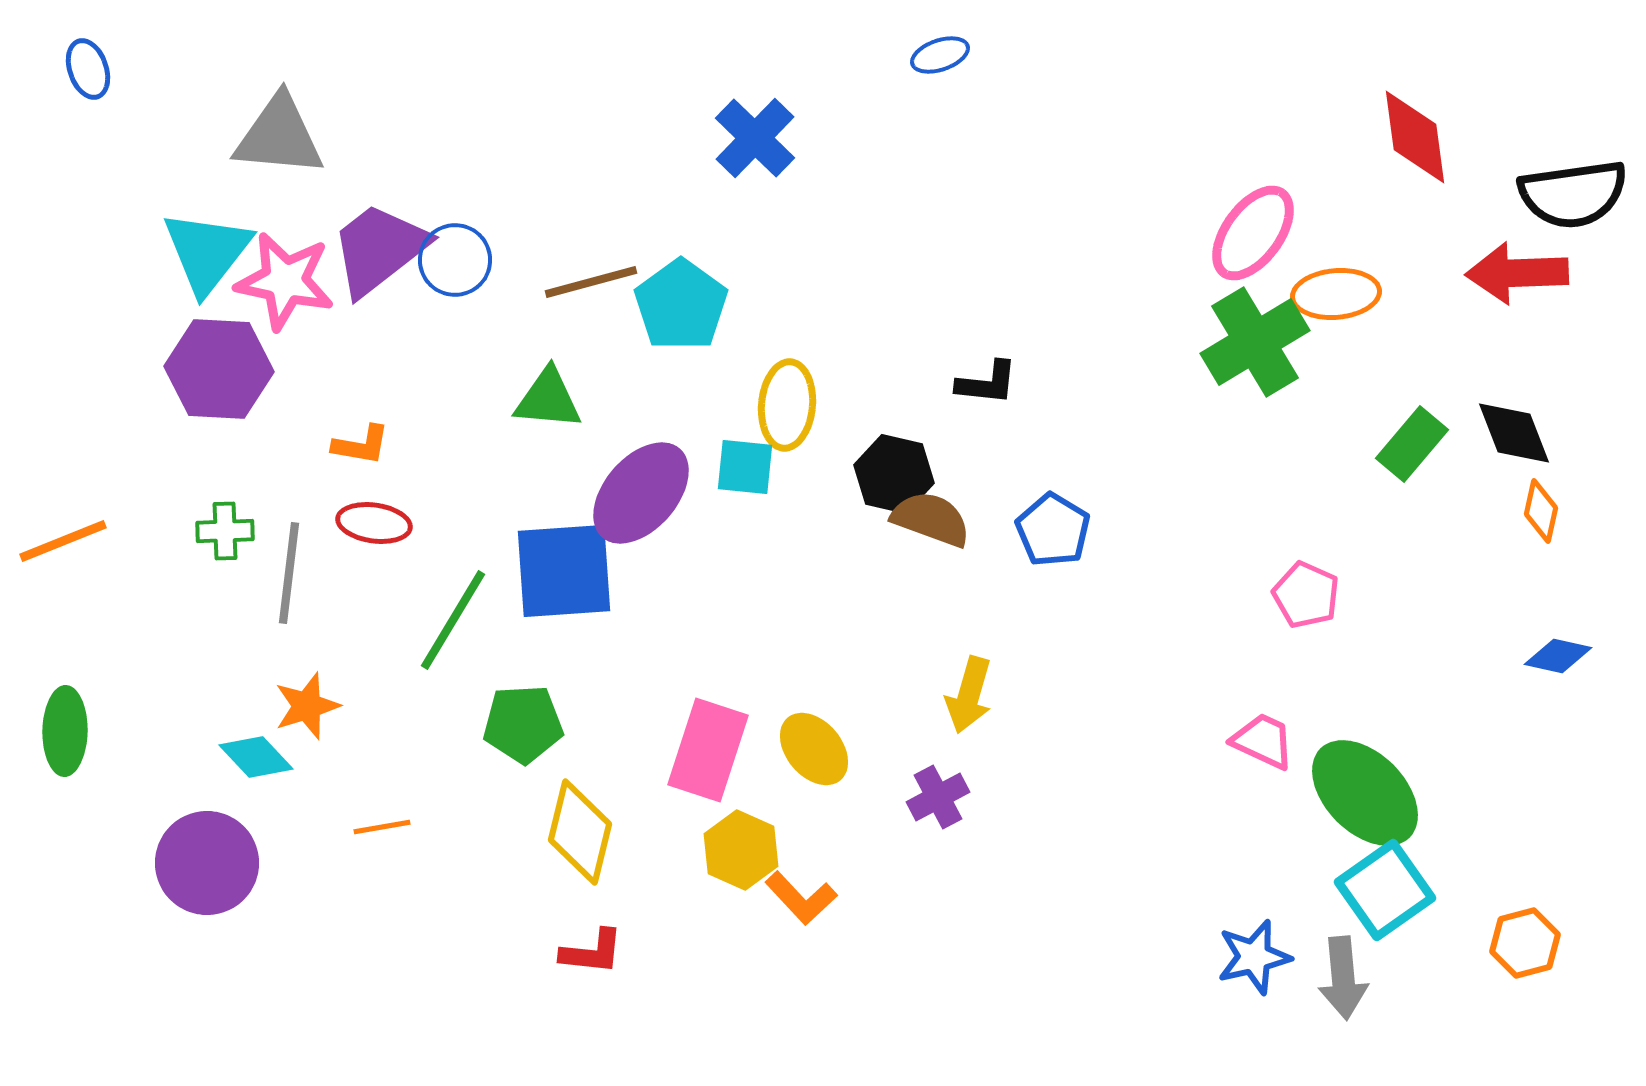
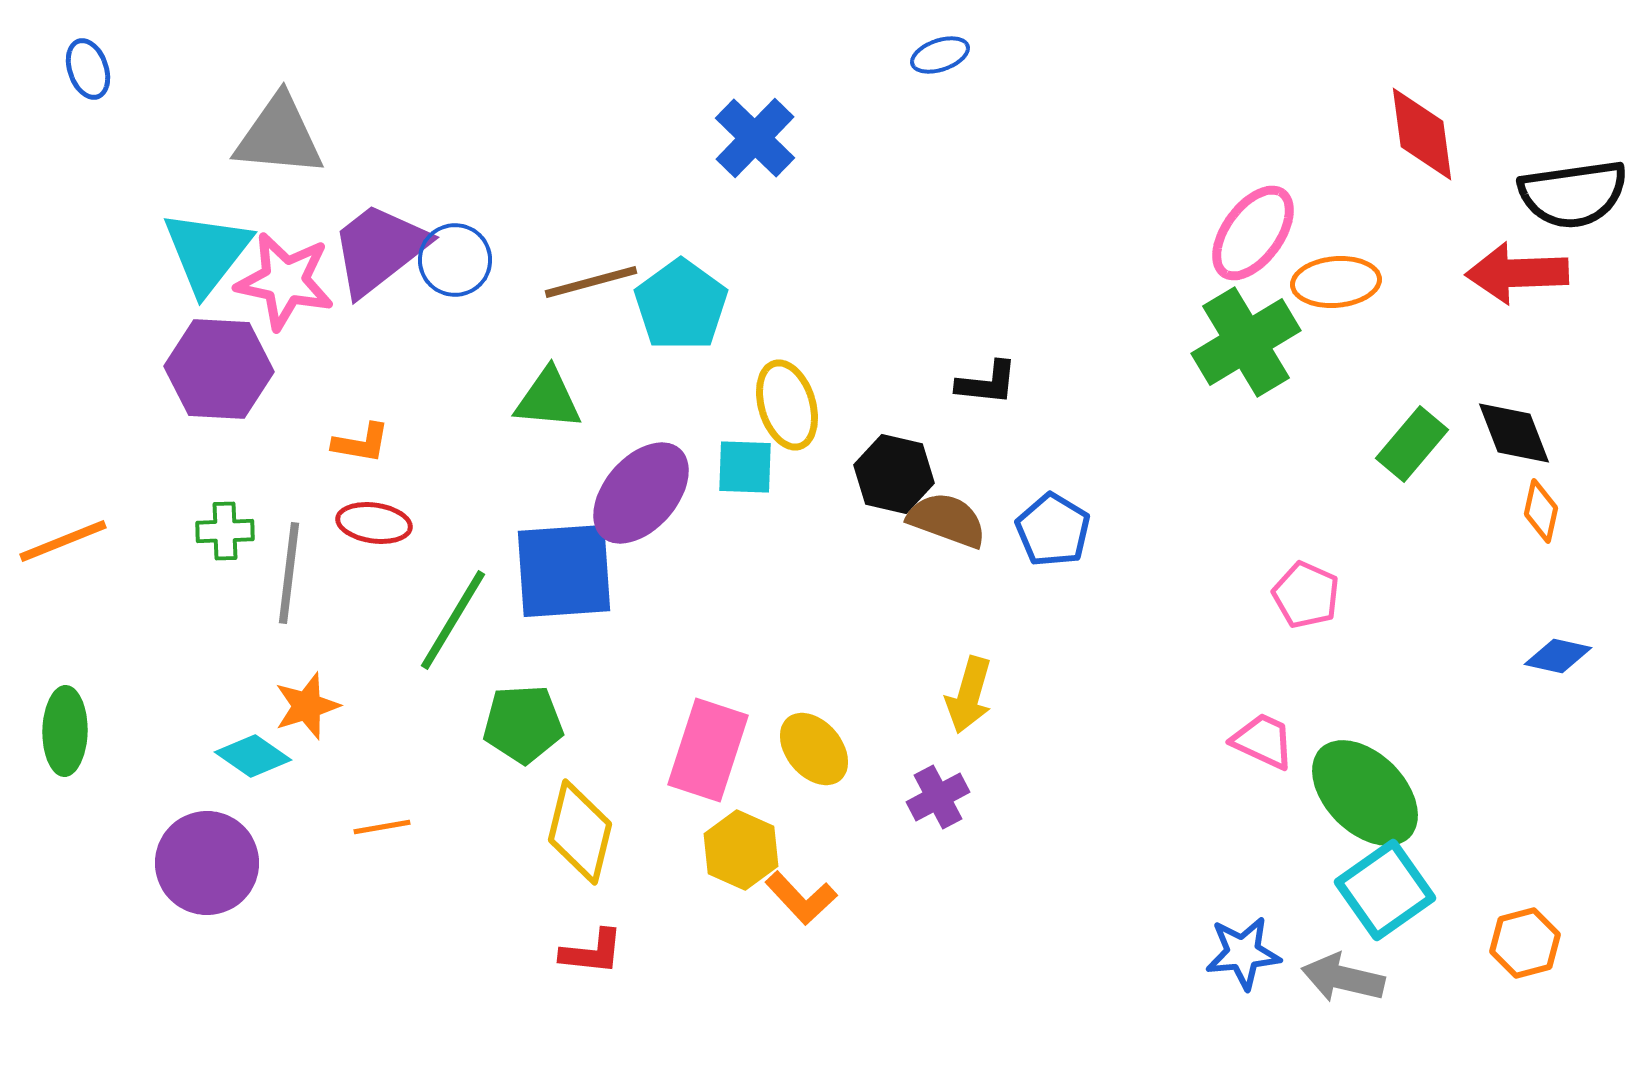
red diamond at (1415, 137): moved 7 px right, 3 px up
orange ellipse at (1336, 294): moved 12 px up
green cross at (1255, 342): moved 9 px left
yellow ellipse at (787, 405): rotated 22 degrees counterclockwise
orange L-shape at (361, 445): moved 2 px up
cyan square at (745, 467): rotated 4 degrees counterclockwise
brown semicircle at (931, 519): moved 16 px right, 1 px down
cyan diamond at (256, 757): moved 3 px left, 1 px up; rotated 12 degrees counterclockwise
blue star at (1254, 957): moved 11 px left, 4 px up; rotated 8 degrees clockwise
gray arrow at (1343, 978): rotated 108 degrees clockwise
